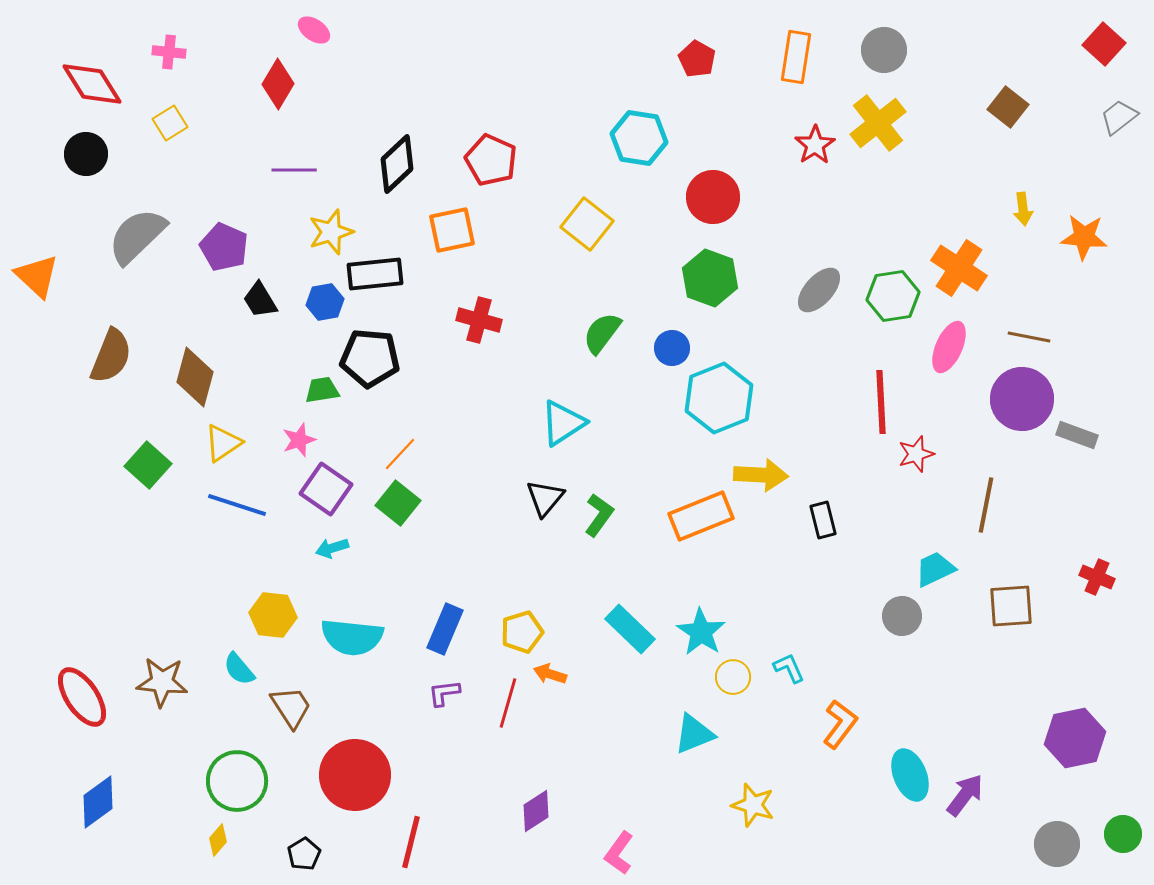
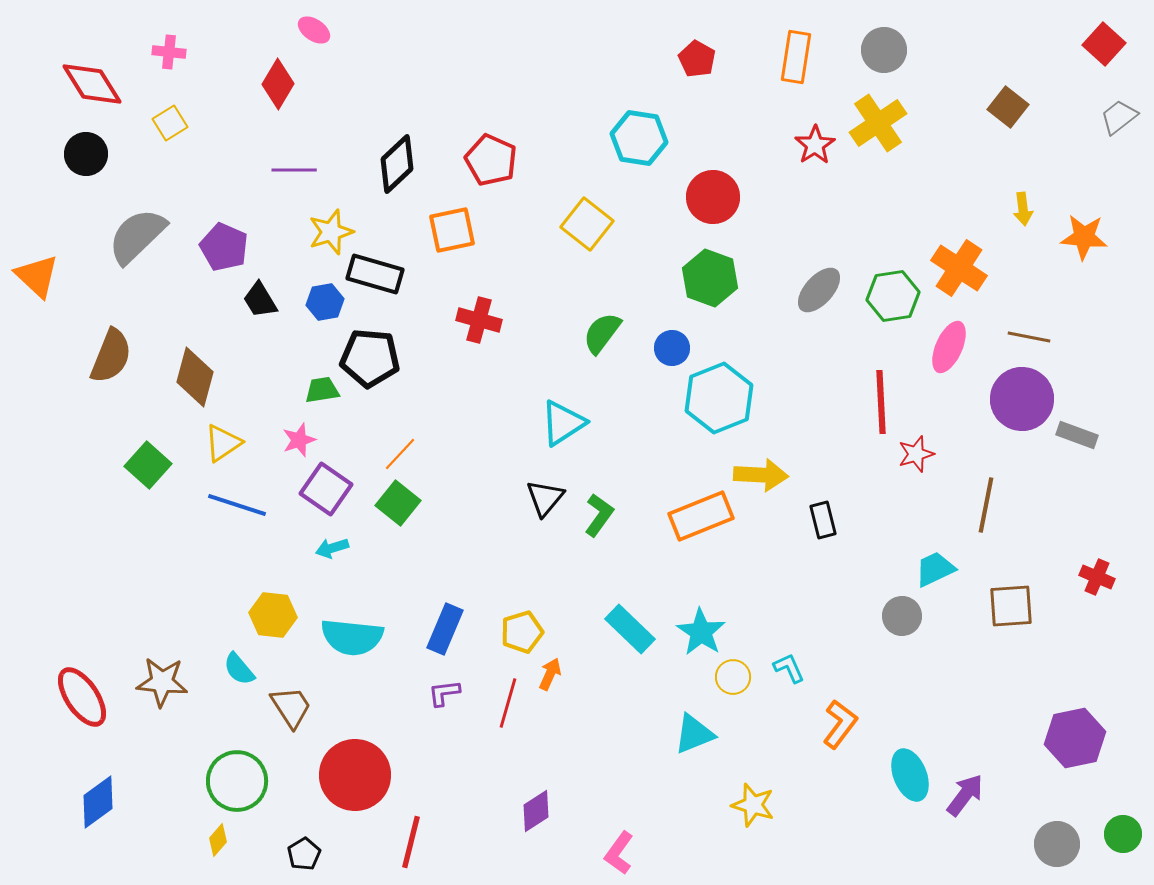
yellow cross at (878, 123): rotated 4 degrees clockwise
black rectangle at (375, 274): rotated 22 degrees clockwise
orange arrow at (550, 674): rotated 96 degrees clockwise
